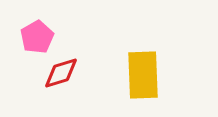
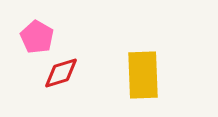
pink pentagon: rotated 12 degrees counterclockwise
